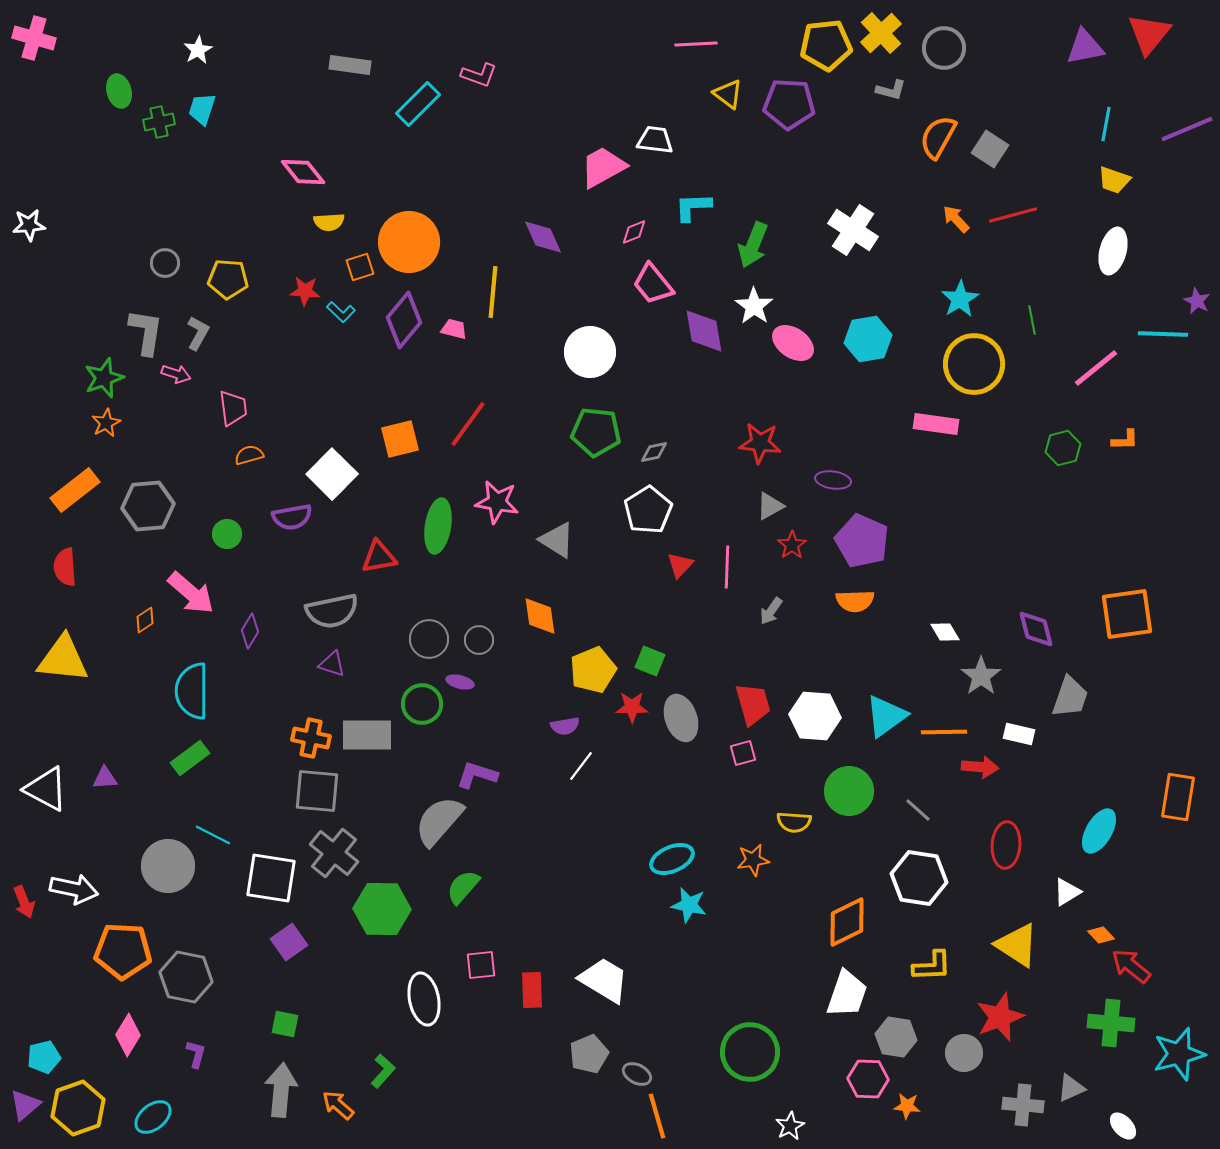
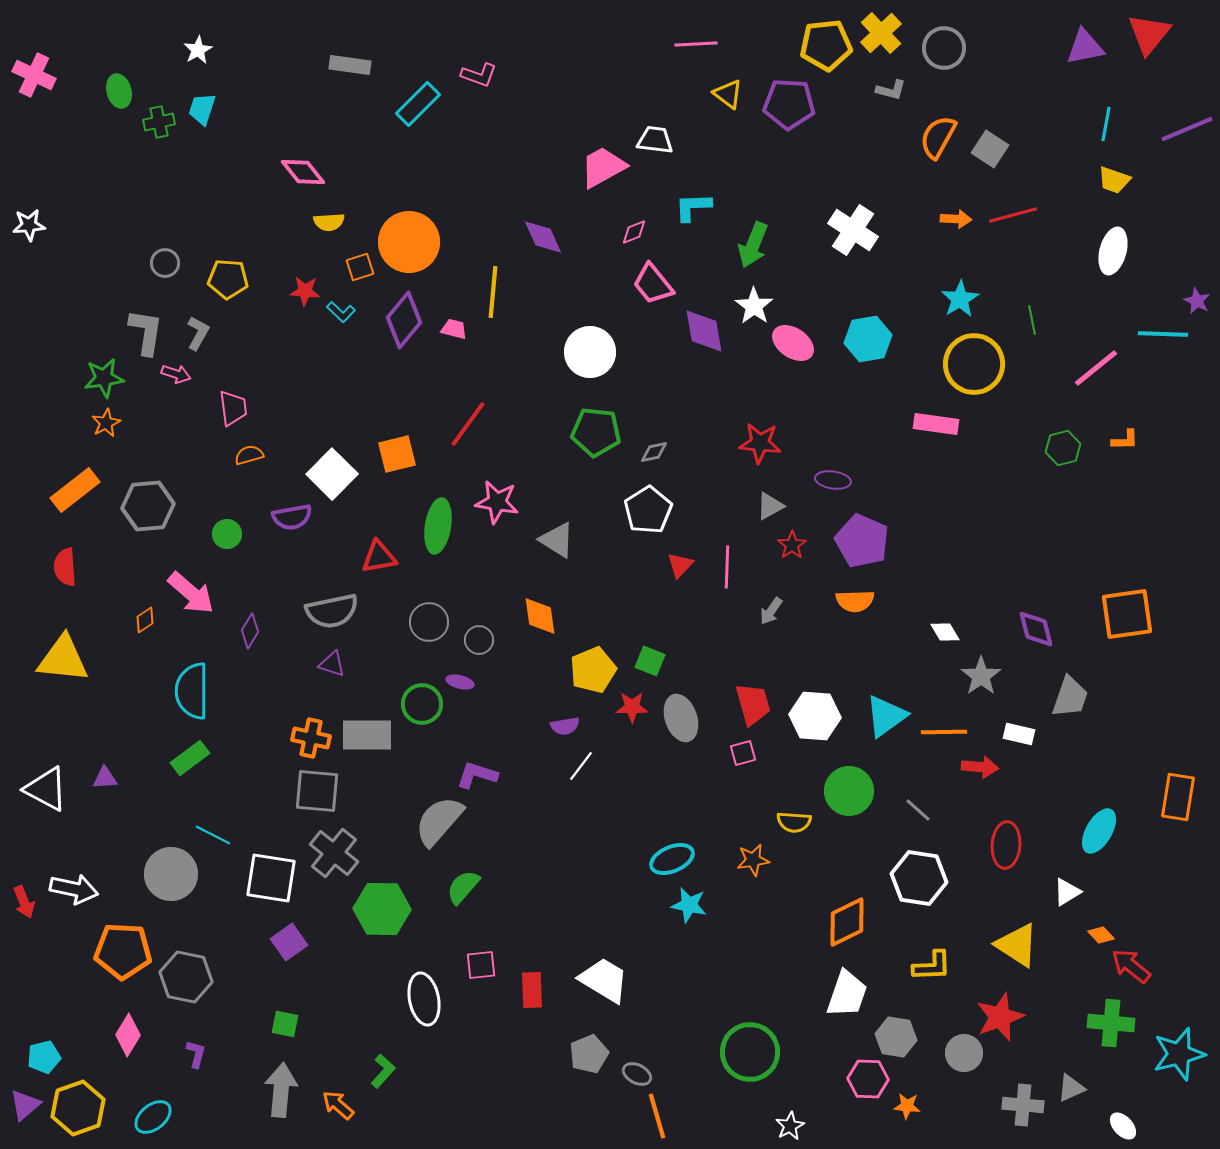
pink cross at (34, 38): moved 37 px down; rotated 9 degrees clockwise
orange arrow at (956, 219): rotated 136 degrees clockwise
green star at (104, 378): rotated 12 degrees clockwise
orange square at (400, 439): moved 3 px left, 15 px down
gray circle at (429, 639): moved 17 px up
gray circle at (168, 866): moved 3 px right, 8 px down
